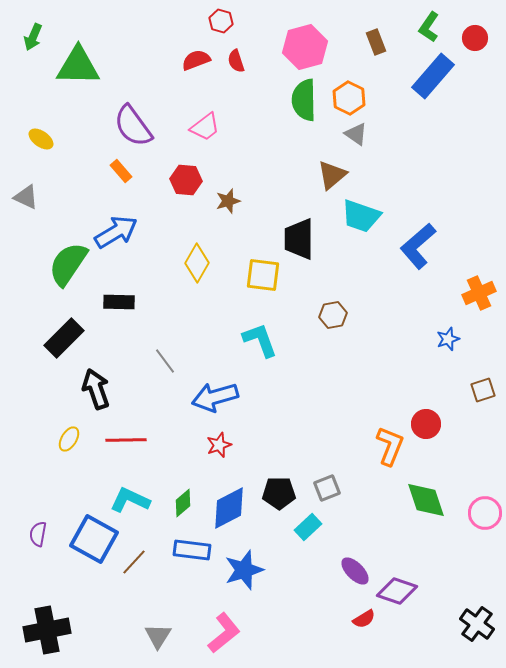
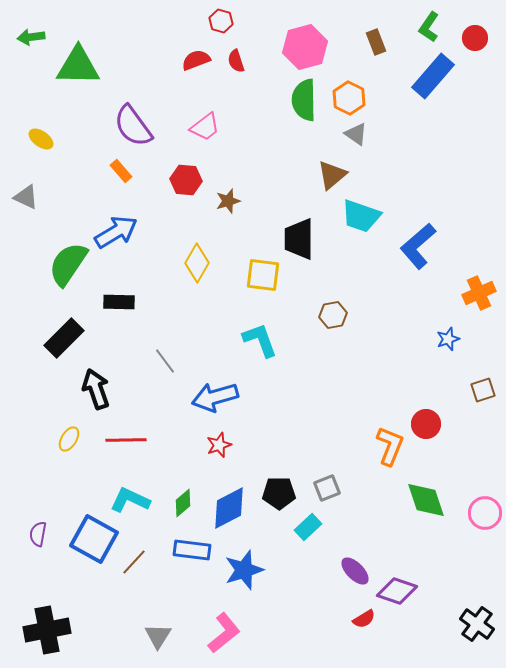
green arrow at (33, 37): moved 2 px left; rotated 60 degrees clockwise
